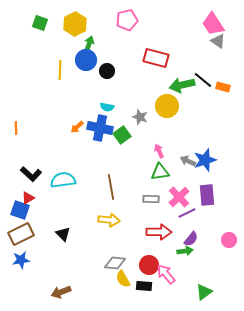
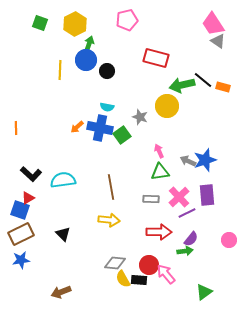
black rectangle at (144, 286): moved 5 px left, 6 px up
